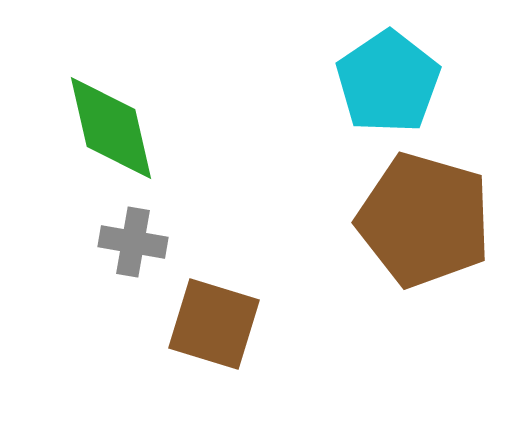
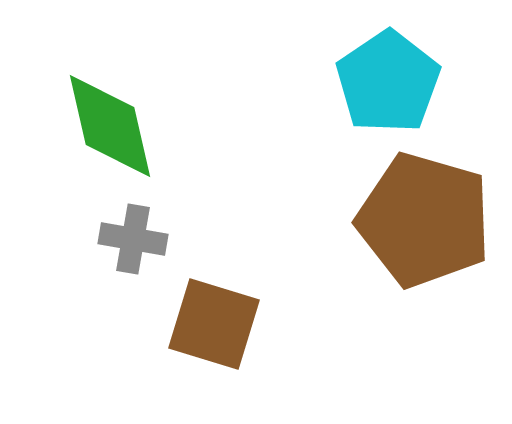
green diamond: moved 1 px left, 2 px up
gray cross: moved 3 px up
